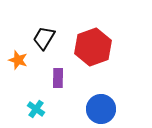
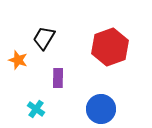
red hexagon: moved 17 px right
